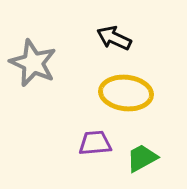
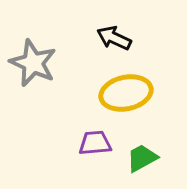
yellow ellipse: rotated 18 degrees counterclockwise
